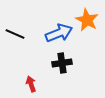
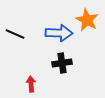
blue arrow: rotated 24 degrees clockwise
red arrow: rotated 14 degrees clockwise
